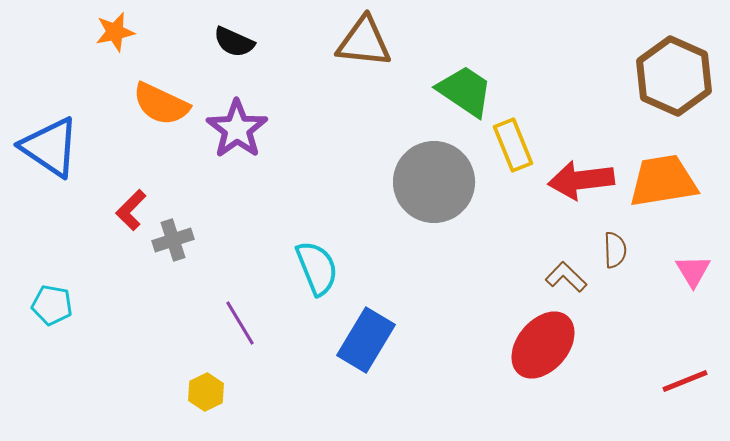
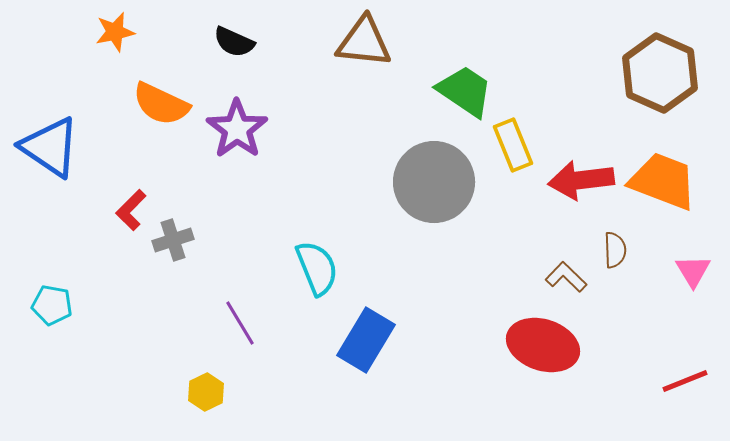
brown hexagon: moved 14 px left, 3 px up
orange trapezoid: rotated 30 degrees clockwise
red ellipse: rotated 68 degrees clockwise
